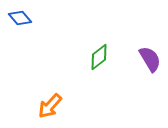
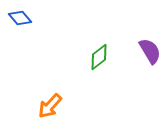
purple semicircle: moved 8 px up
